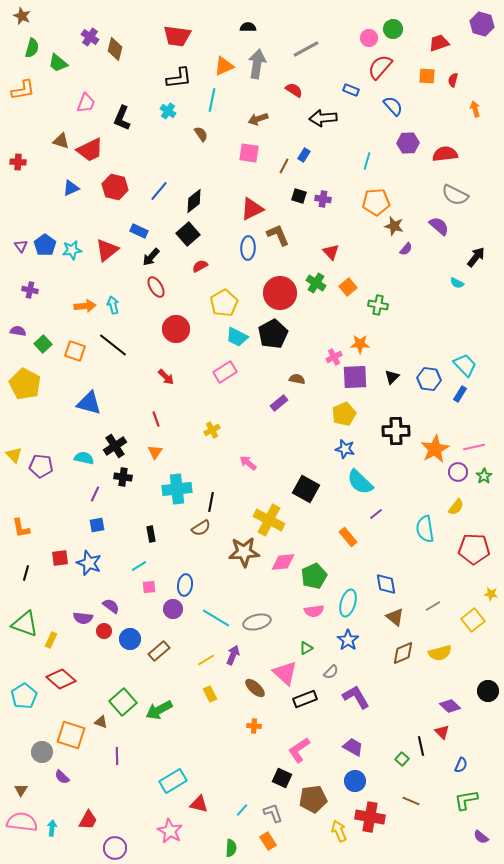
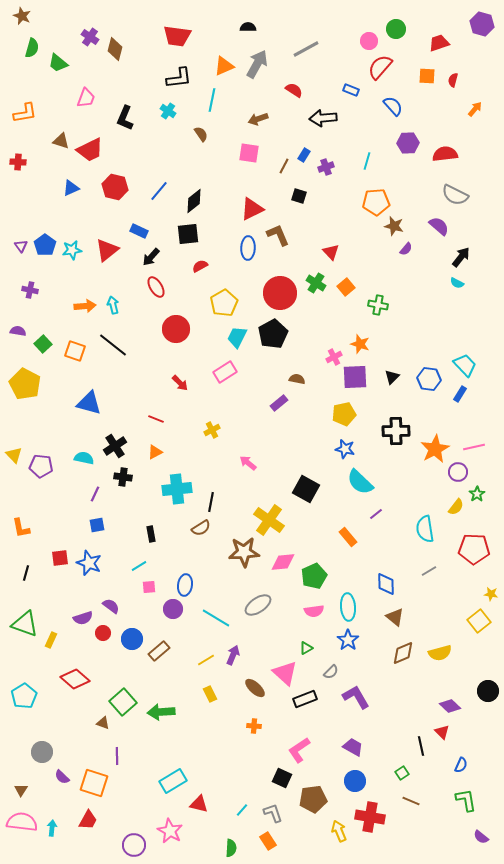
green circle at (393, 29): moved 3 px right
pink circle at (369, 38): moved 3 px down
gray arrow at (257, 64): rotated 20 degrees clockwise
orange L-shape at (23, 90): moved 2 px right, 23 px down
pink trapezoid at (86, 103): moved 5 px up
orange arrow at (475, 109): rotated 56 degrees clockwise
black L-shape at (122, 118): moved 3 px right
purple cross at (323, 199): moved 3 px right, 32 px up; rotated 28 degrees counterclockwise
black square at (188, 234): rotated 35 degrees clockwise
black arrow at (476, 257): moved 15 px left
orange square at (348, 287): moved 2 px left
cyan trapezoid at (237, 337): rotated 90 degrees clockwise
orange star at (360, 344): rotated 18 degrees clockwise
red arrow at (166, 377): moved 14 px right, 6 px down
yellow pentagon at (344, 414): rotated 10 degrees clockwise
red line at (156, 419): rotated 49 degrees counterclockwise
orange triangle at (155, 452): rotated 28 degrees clockwise
green star at (484, 476): moved 7 px left, 18 px down
yellow cross at (269, 520): rotated 8 degrees clockwise
blue diamond at (386, 584): rotated 10 degrees clockwise
cyan ellipse at (348, 603): moved 4 px down; rotated 20 degrees counterclockwise
gray line at (433, 606): moved 4 px left, 35 px up
purple semicircle at (83, 618): rotated 24 degrees counterclockwise
yellow square at (473, 620): moved 6 px right, 1 px down
gray ellipse at (257, 622): moved 1 px right, 17 px up; rotated 20 degrees counterclockwise
red circle at (104, 631): moved 1 px left, 2 px down
blue circle at (130, 639): moved 2 px right
red diamond at (61, 679): moved 14 px right
green arrow at (159, 710): moved 2 px right, 2 px down; rotated 24 degrees clockwise
brown triangle at (101, 722): moved 2 px right, 1 px down
orange square at (71, 735): moved 23 px right, 48 px down
green square at (402, 759): moved 14 px down; rotated 16 degrees clockwise
green L-shape at (466, 800): rotated 90 degrees clockwise
purple circle at (115, 848): moved 19 px right, 3 px up
